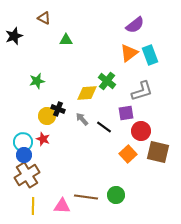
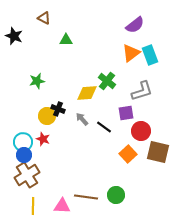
black star: rotated 30 degrees counterclockwise
orange triangle: moved 2 px right
